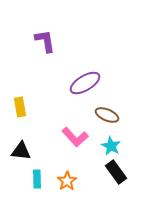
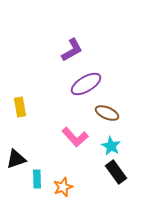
purple L-shape: moved 27 px right, 9 px down; rotated 70 degrees clockwise
purple ellipse: moved 1 px right, 1 px down
brown ellipse: moved 2 px up
black triangle: moved 5 px left, 8 px down; rotated 25 degrees counterclockwise
orange star: moved 4 px left, 6 px down; rotated 12 degrees clockwise
